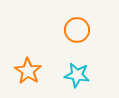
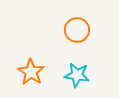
orange star: moved 3 px right, 1 px down
